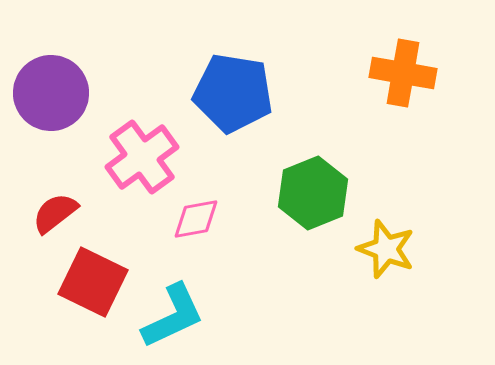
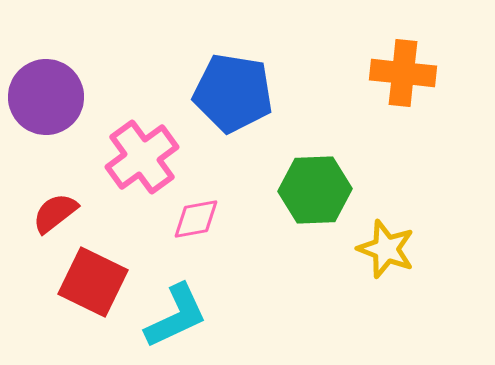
orange cross: rotated 4 degrees counterclockwise
purple circle: moved 5 px left, 4 px down
green hexagon: moved 2 px right, 3 px up; rotated 20 degrees clockwise
cyan L-shape: moved 3 px right
